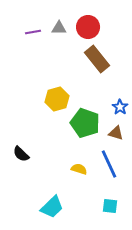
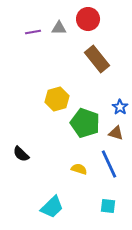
red circle: moved 8 px up
cyan square: moved 2 px left
